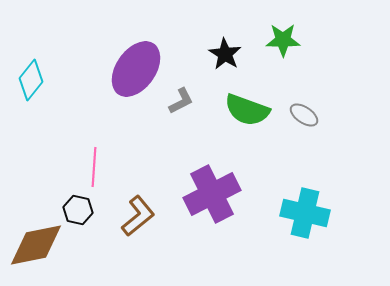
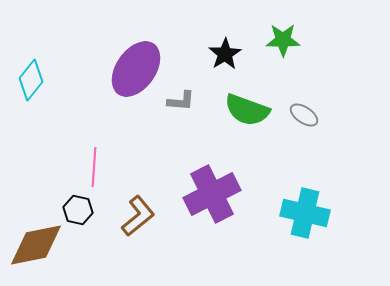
black star: rotated 8 degrees clockwise
gray L-shape: rotated 32 degrees clockwise
